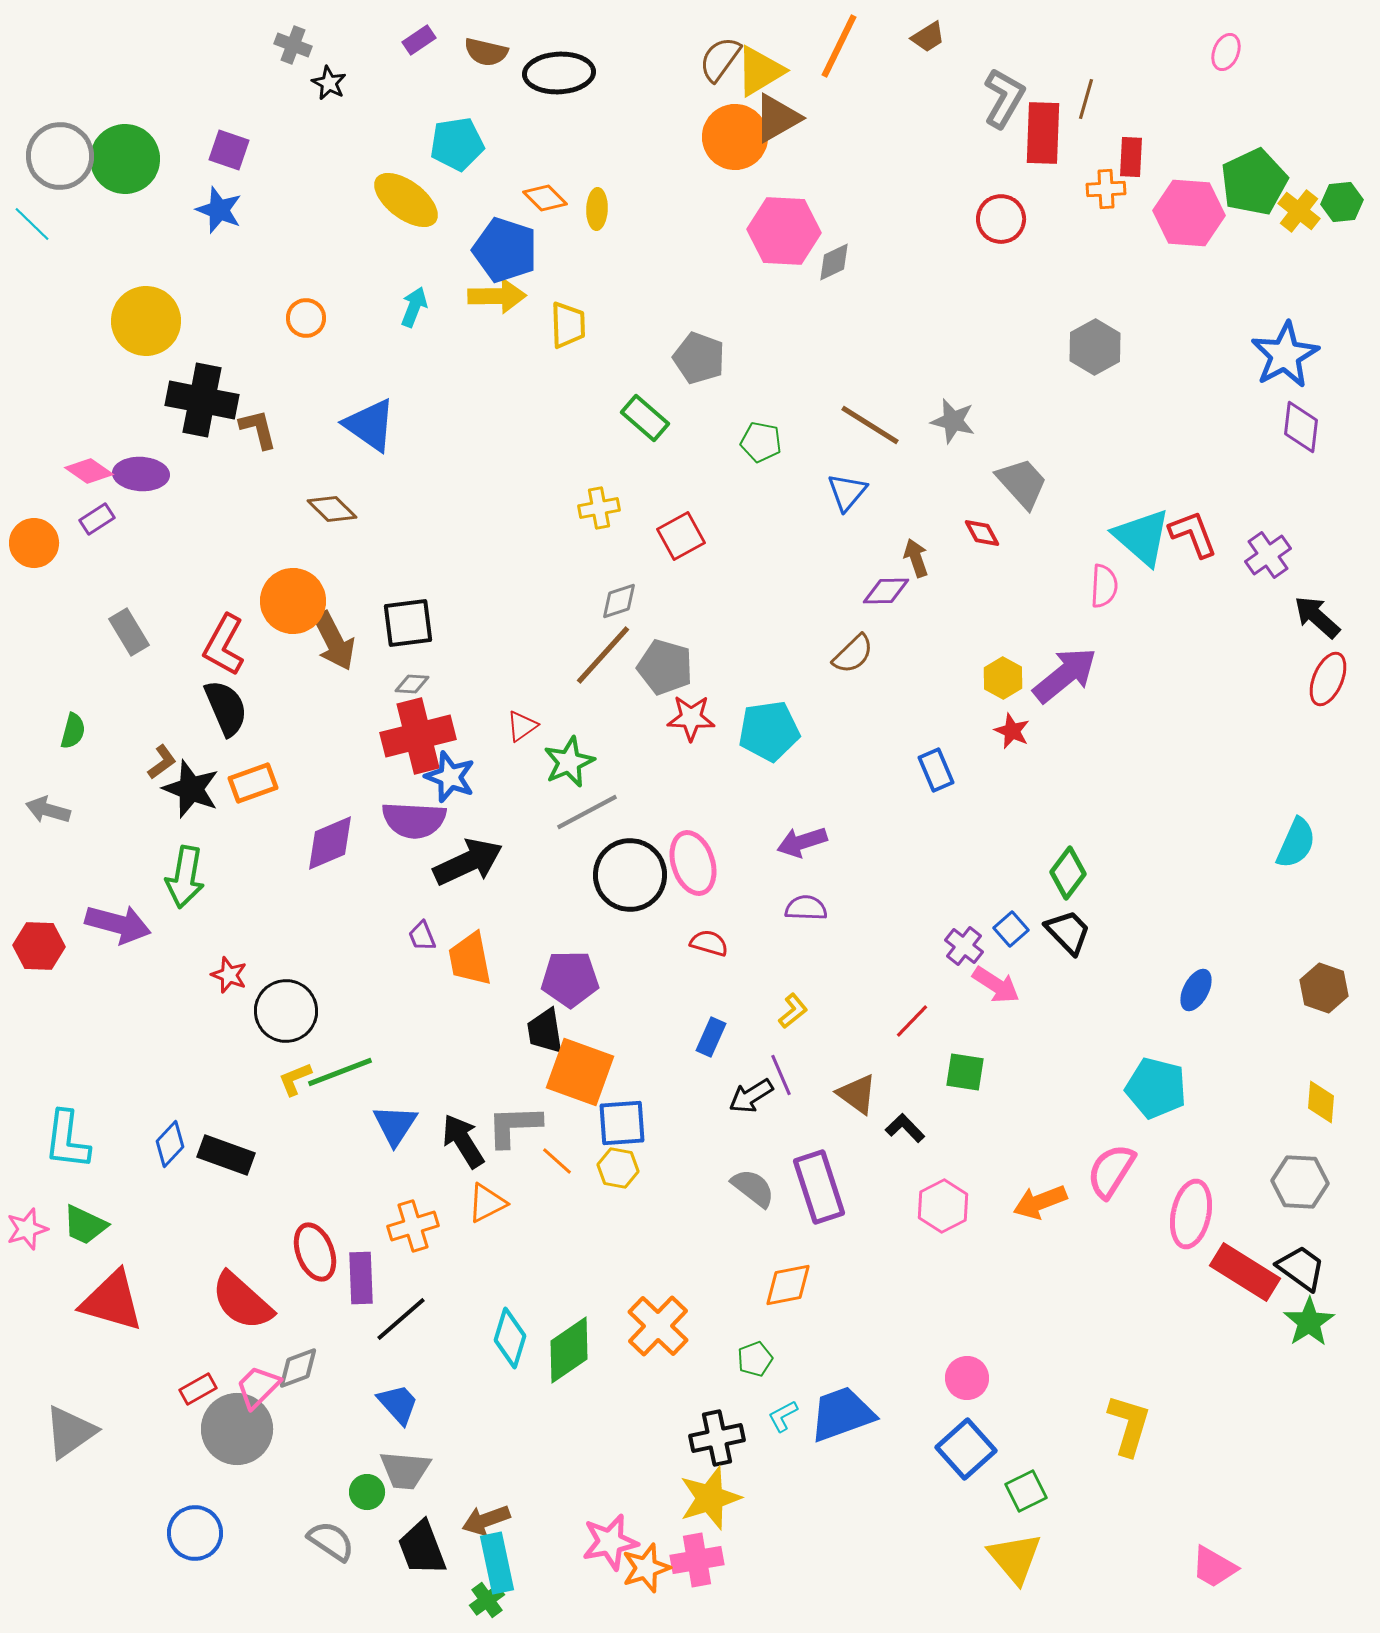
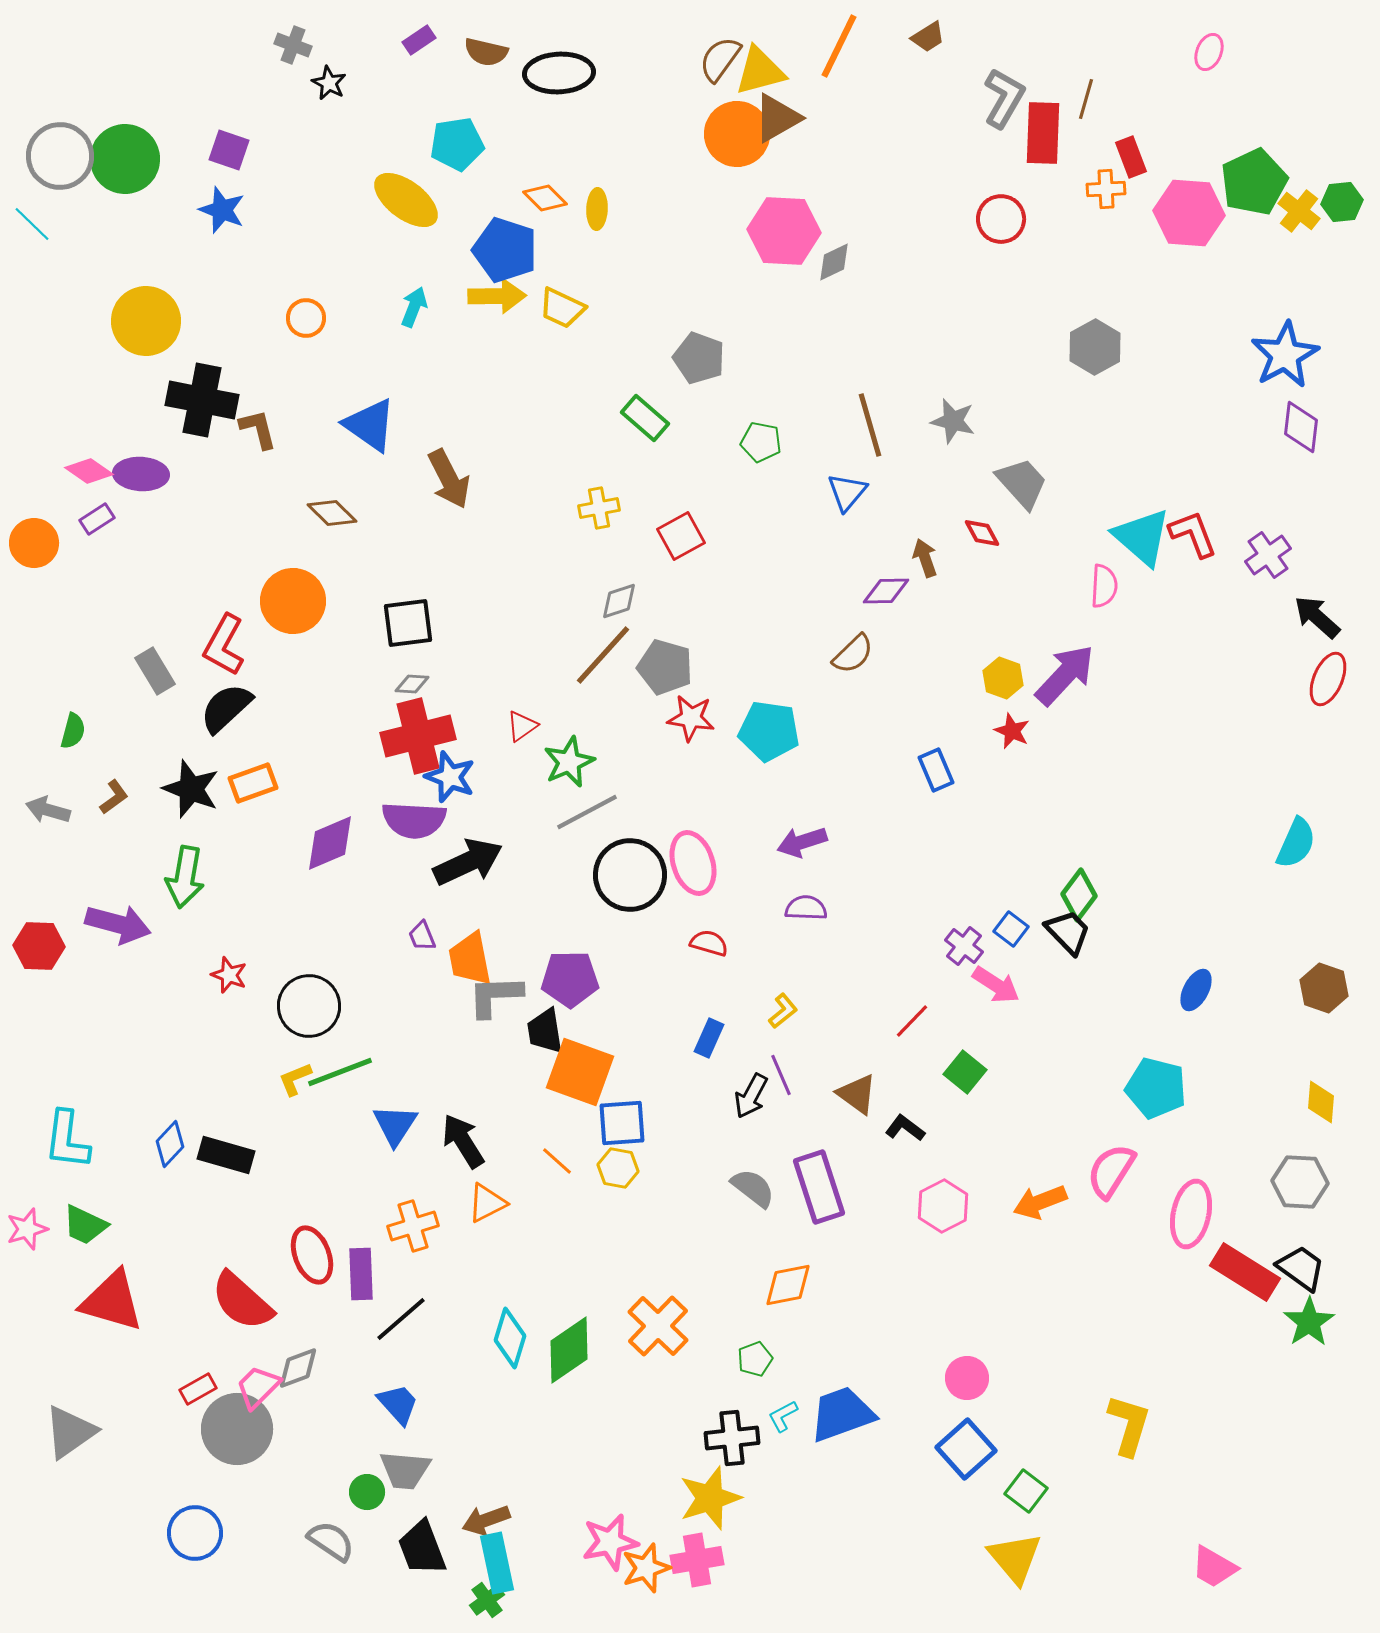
pink ellipse at (1226, 52): moved 17 px left
yellow triangle at (760, 71): rotated 16 degrees clockwise
orange circle at (735, 137): moved 2 px right, 3 px up
red rectangle at (1131, 157): rotated 24 degrees counterclockwise
blue star at (219, 210): moved 3 px right
yellow trapezoid at (568, 325): moved 6 px left, 17 px up; rotated 117 degrees clockwise
brown line at (870, 425): rotated 42 degrees clockwise
brown diamond at (332, 509): moved 4 px down
brown arrow at (916, 558): moved 9 px right
gray rectangle at (129, 632): moved 26 px right, 39 px down
brown arrow at (334, 641): moved 115 px right, 162 px up
purple arrow at (1065, 675): rotated 8 degrees counterclockwise
yellow hexagon at (1003, 678): rotated 9 degrees counterclockwise
black semicircle at (226, 708): rotated 110 degrees counterclockwise
red star at (691, 718): rotated 6 degrees clockwise
cyan pentagon at (769, 731): rotated 16 degrees clockwise
brown L-shape at (162, 762): moved 48 px left, 35 px down
green diamond at (1068, 873): moved 11 px right, 22 px down
blue square at (1011, 929): rotated 12 degrees counterclockwise
black circle at (286, 1011): moved 23 px right, 5 px up
yellow L-shape at (793, 1011): moved 10 px left
blue rectangle at (711, 1037): moved 2 px left, 1 px down
green square at (965, 1072): rotated 30 degrees clockwise
black arrow at (751, 1096): rotated 30 degrees counterclockwise
gray L-shape at (514, 1126): moved 19 px left, 130 px up
black L-shape at (905, 1128): rotated 9 degrees counterclockwise
black rectangle at (226, 1155): rotated 4 degrees counterclockwise
red ellipse at (315, 1252): moved 3 px left, 3 px down
purple rectangle at (361, 1278): moved 4 px up
black cross at (717, 1438): moved 15 px right; rotated 6 degrees clockwise
green square at (1026, 1491): rotated 27 degrees counterclockwise
